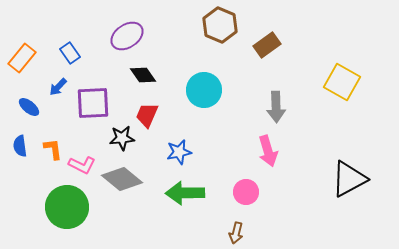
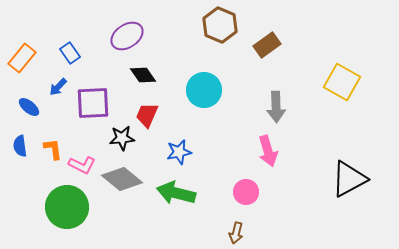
green arrow: moved 9 px left; rotated 15 degrees clockwise
